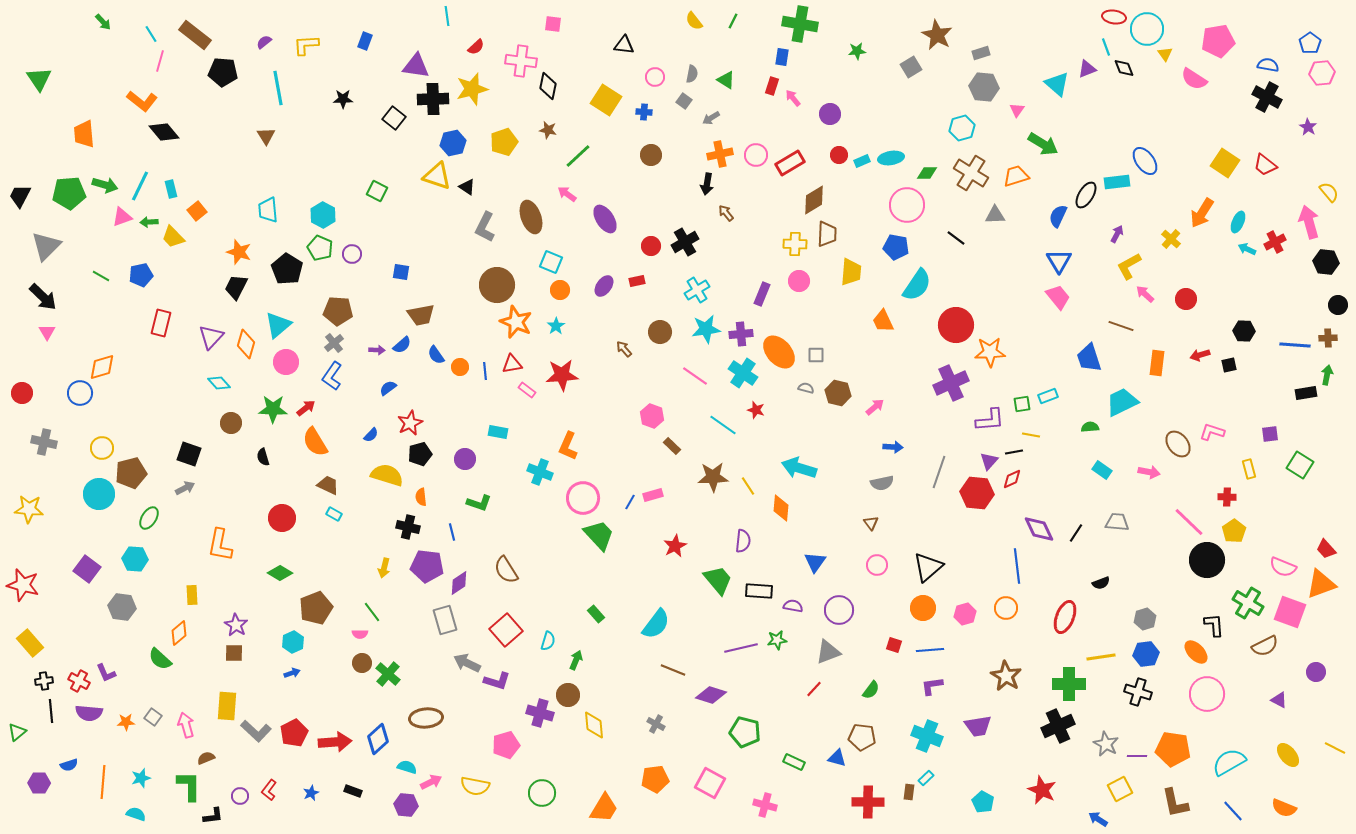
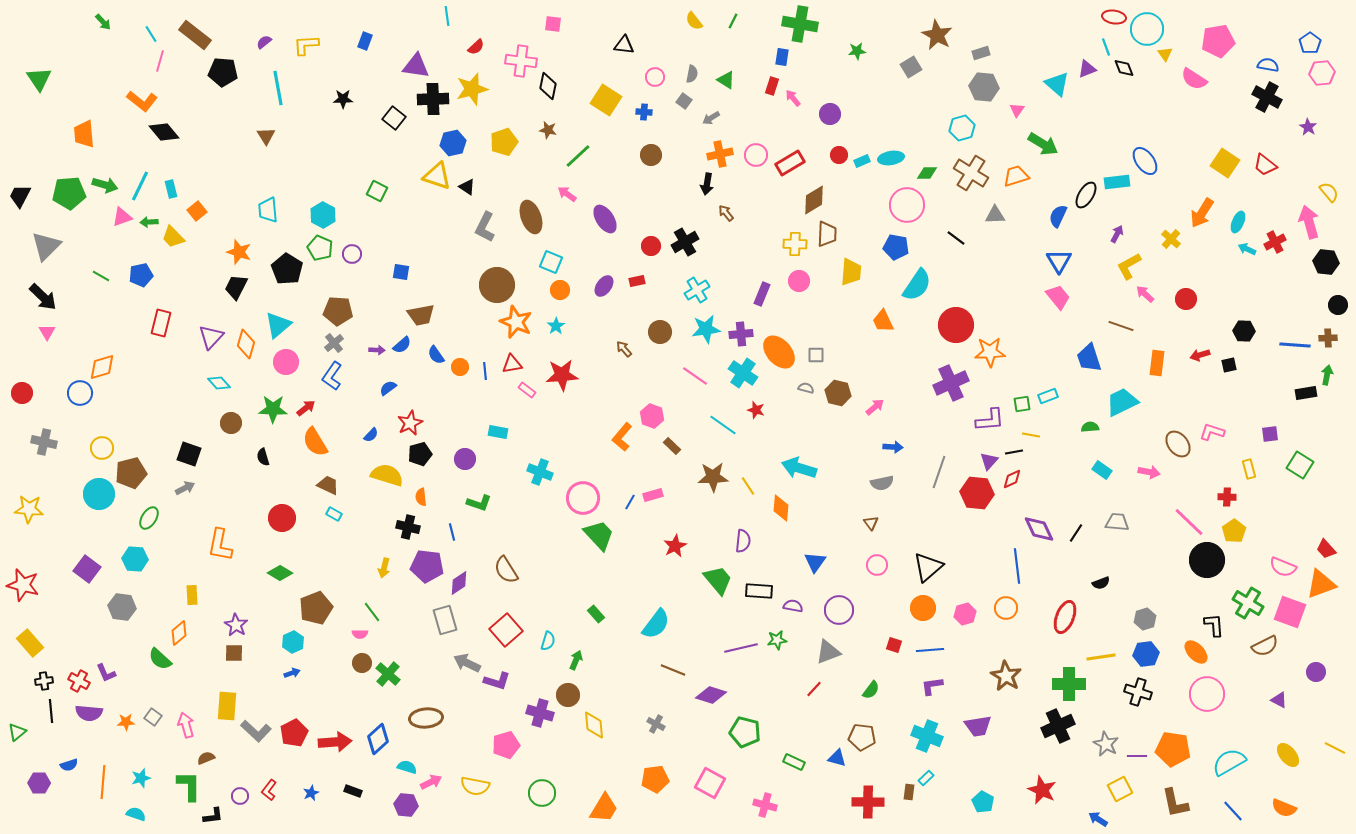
orange L-shape at (568, 446): moved 54 px right, 9 px up; rotated 16 degrees clockwise
